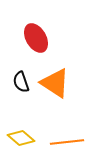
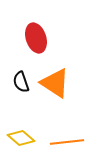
red ellipse: rotated 12 degrees clockwise
